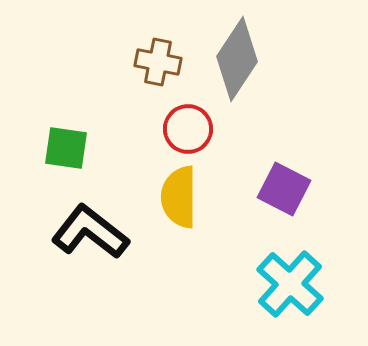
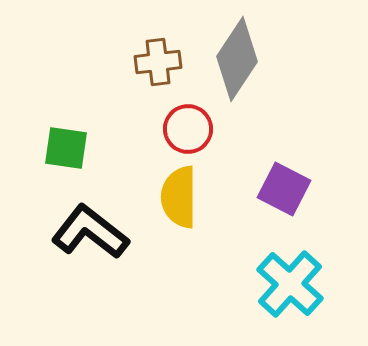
brown cross: rotated 18 degrees counterclockwise
